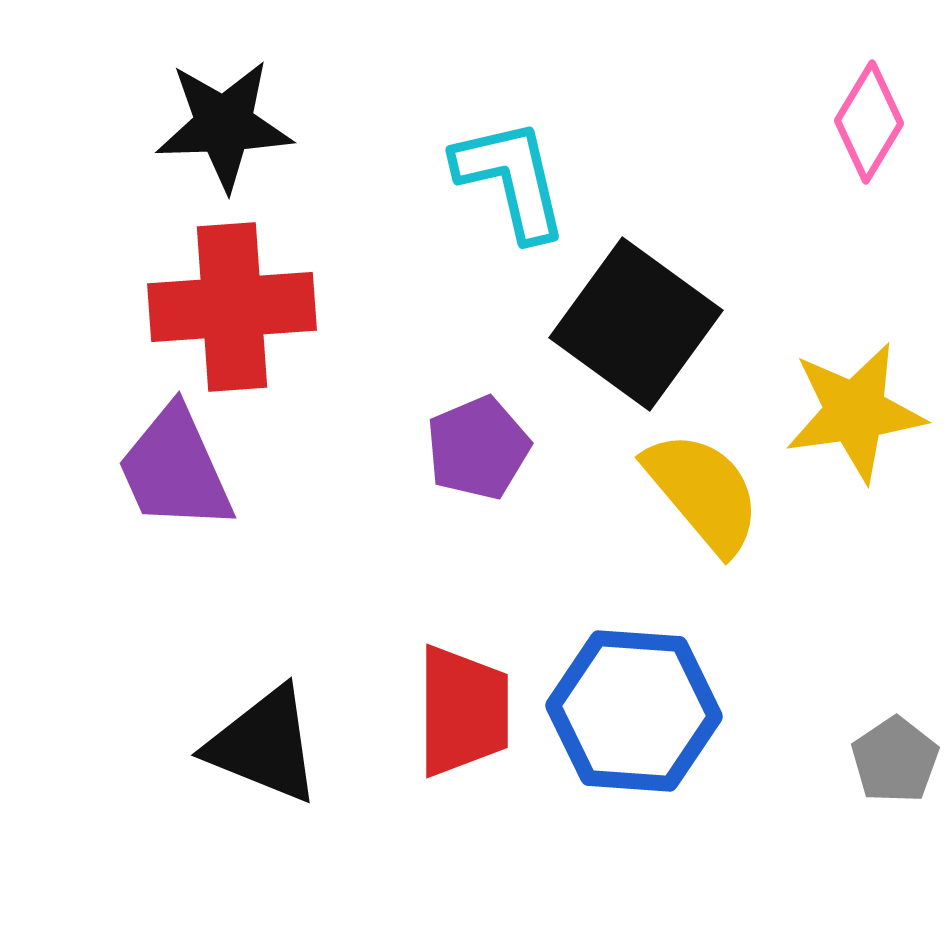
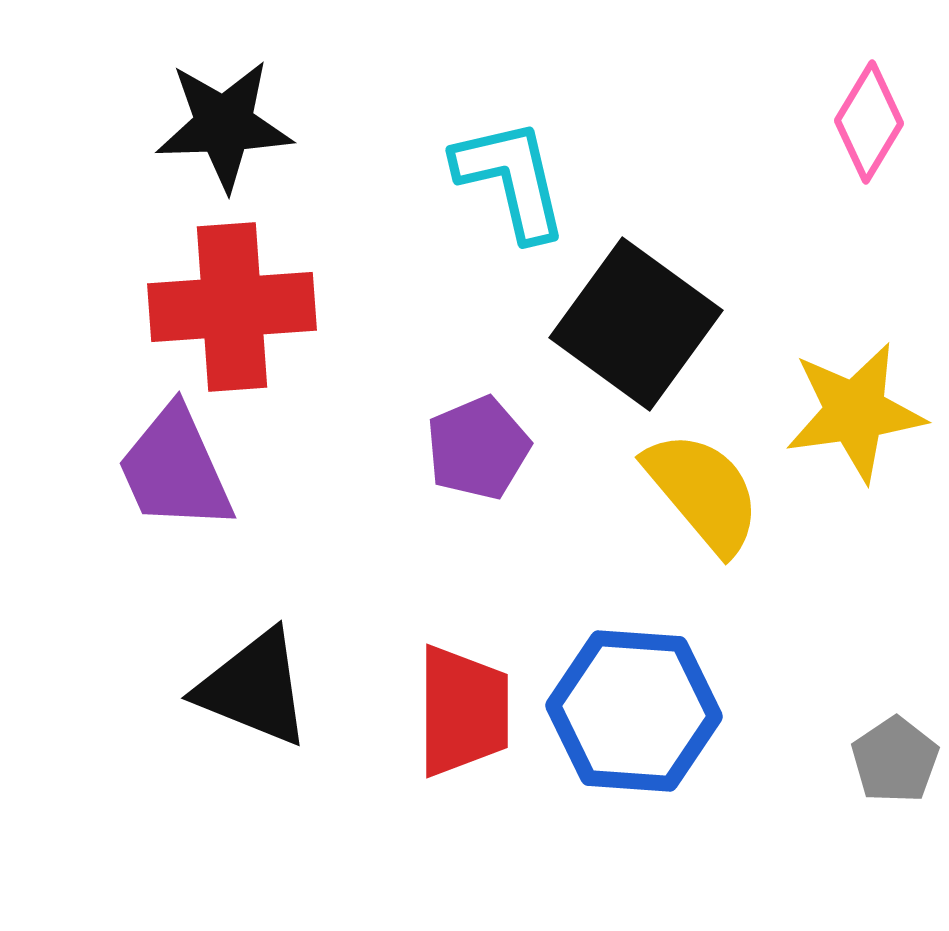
black triangle: moved 10 px left, 57 px up
